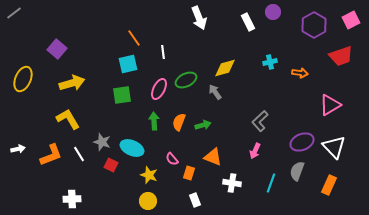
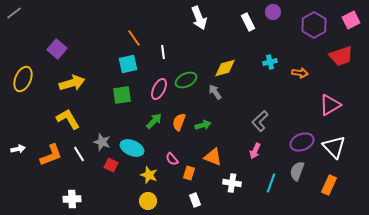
green arrow at (154, 121): rotated 48 degrees clockwise
